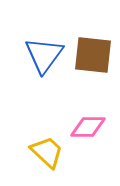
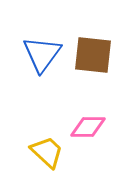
blue triangle: moved 2 px left, 1 px up
